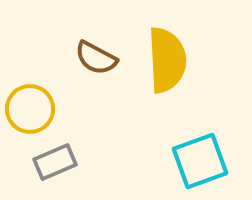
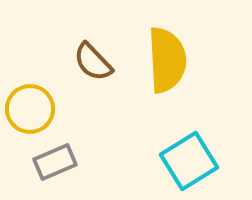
brown semicircle: moved 3 px left, 4 px down; rotated 18 degrees clockwise
cyan square: moved 11 px left; rotated 12 degrees counterclockwise
